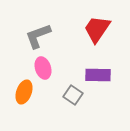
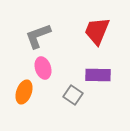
red trapezoid: moved 2 px down; rotated 12 degrees counterclockwise
